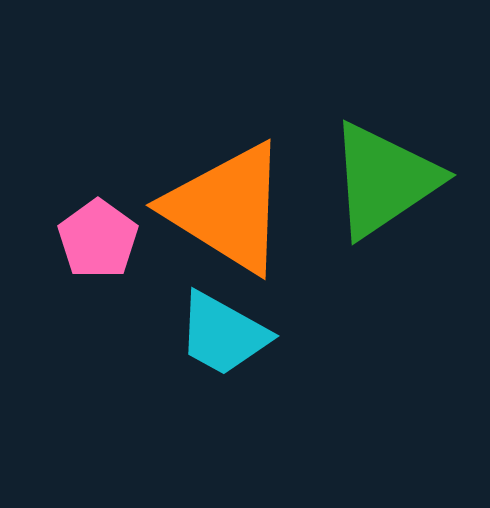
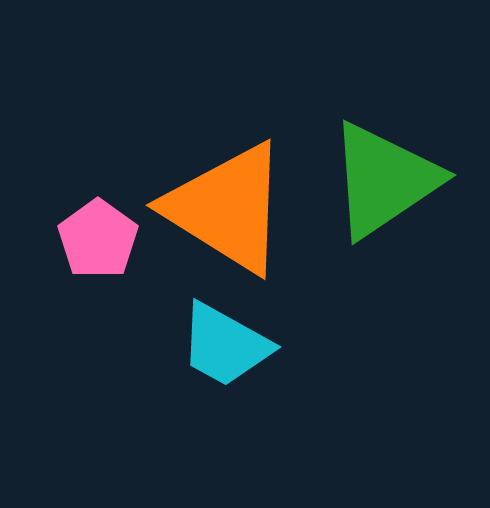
cyan trapezoid: moved 2 px right, 11 px down
